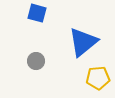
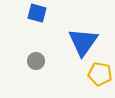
blue triangle: rotated 16 degrees counterclockwise
yellow pentagon: moved 2 px right, 4 px up; rotated 15 degrees clockwise
